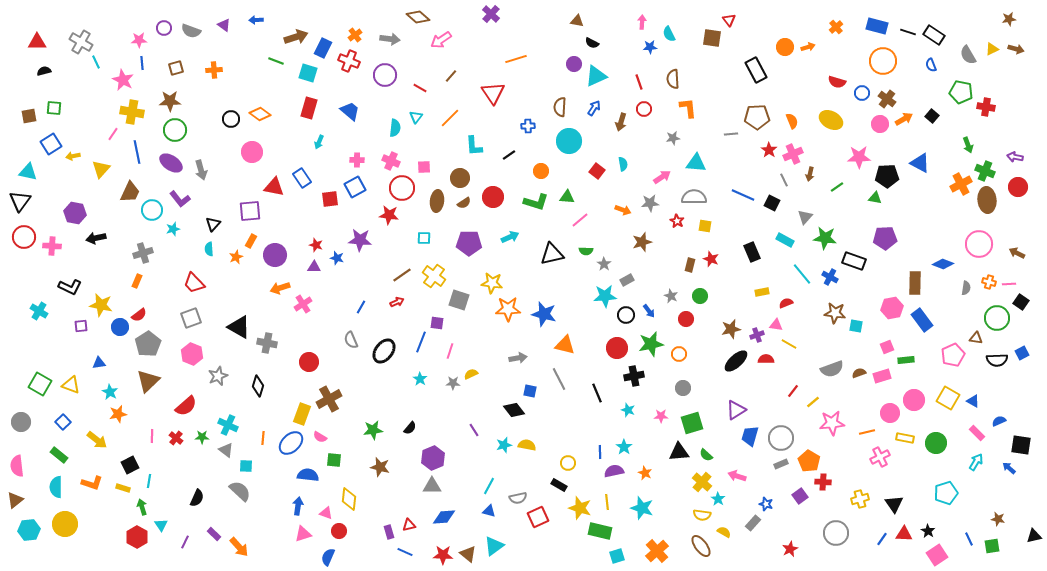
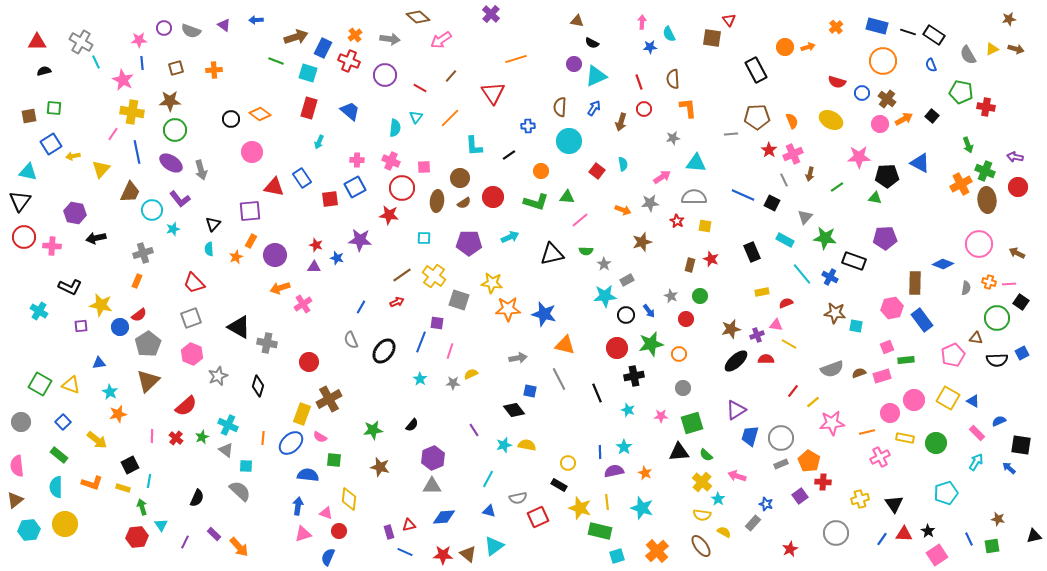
black semicircle at (410, 428): moved 2 px right, 3 px up
green star at (202, 437): rotated 24 degrees counterclockwise
cyan line at (489, 486): moved 1 px left, 7 px up
red hexagon at (137, 537): rotated 25 degrees clockwise
